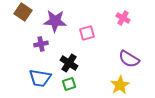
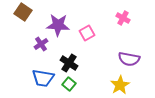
purple star: moved 3 px right, 4 px down
pink square: rotated 14 degrees counterclockwise
purple cross: rotated 24 degrees counterclockwise
purple semicircle: rotated 20 degrees counterclockwise
blue trapezoid: moved 3 px right
green square: rotated 32 degrees counterclockwise
